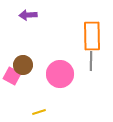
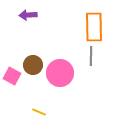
orange rectangle: moved 2 px right, 9 px up
gray line: moved 5 px up
brown circle: moved 10 px right
pink circle: moved 1 px up
yellow line: rotated 40 degrees clockwise
